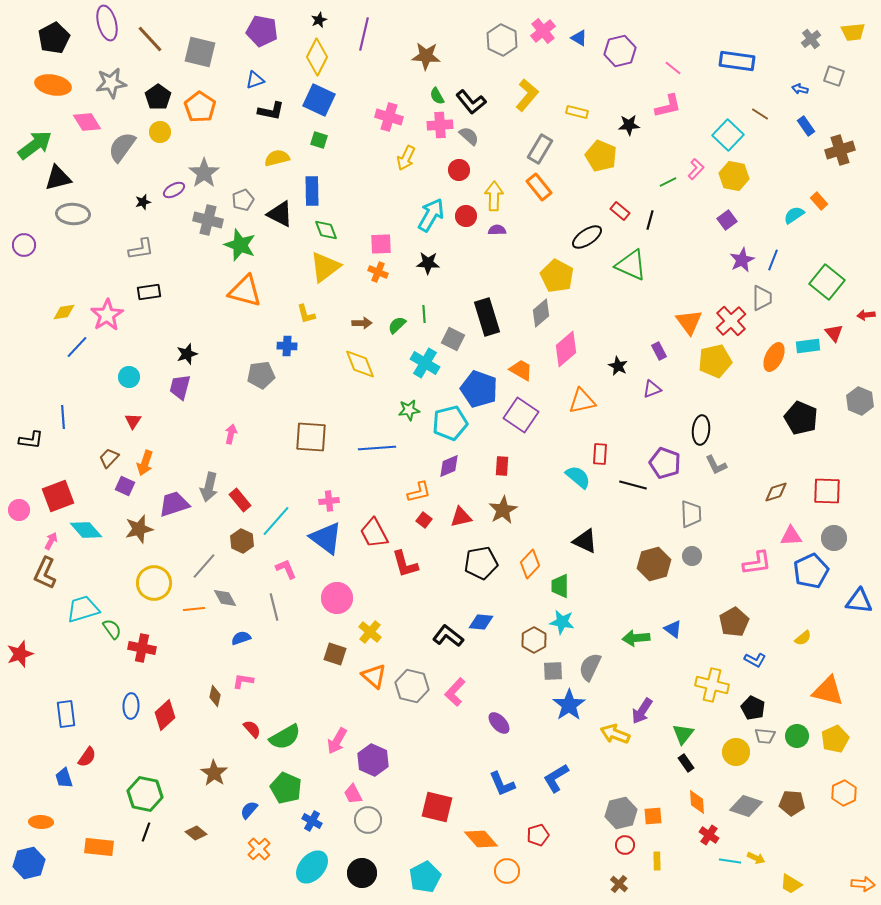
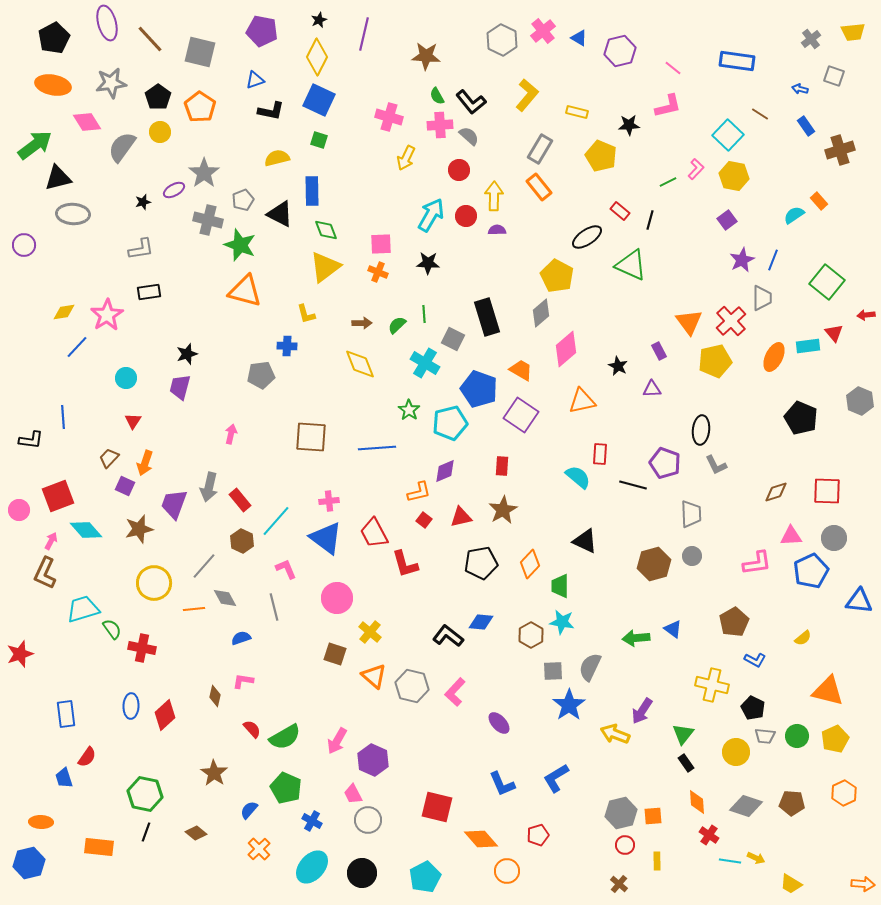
cyan circle at (129, 377): moved 3 px left, 1 px down
purple triangle at (652, 389): rotated 18 degrees clockwise
green star at (409, 410): rotated 30 degrees counterclockwise
purple diamond at (449, 466): moved 4 px left, 5 px down
purple trapezoid at (174, 504): rotated 52 degrees counterclockwise
brown hexagon at (534, 640): moved 3 px left, 5 px up
